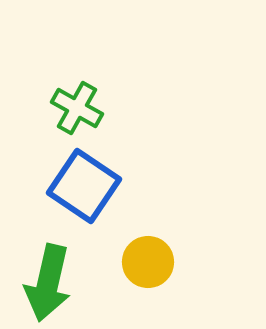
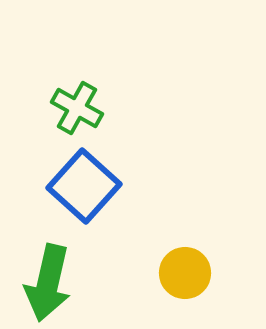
blue square: rotated 8 degrees clockwise
yellow circle: moved 37 px right, 11 px down
